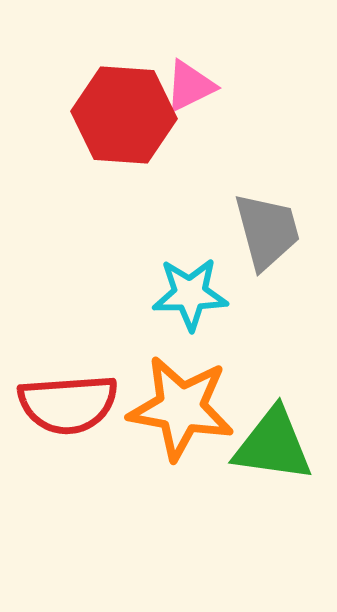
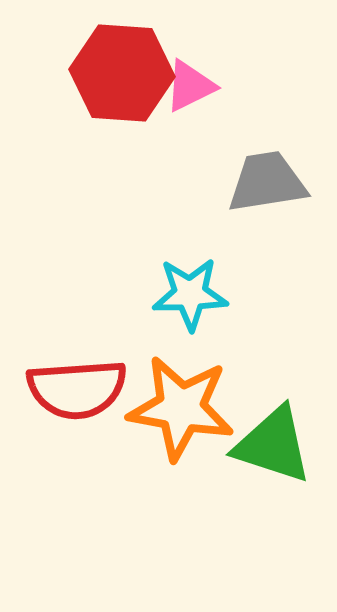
red hexagon: moved 2 px left, 42 px up
gray trapezoid: moved 49 px up; rotated 84 degrees counterclockwise
red semicircle: moved 9 px right, 15 px up
green triangle: rotated 10 degrees clockwise
